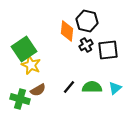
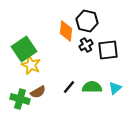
orange diamond: moved 1 px left
brown semicircle: moved 2 px down
